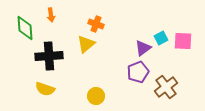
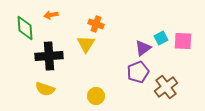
orange arrow: rotated 88 degrees clockwise
yellow triangle: rotated 18 degrees counterclockwise
